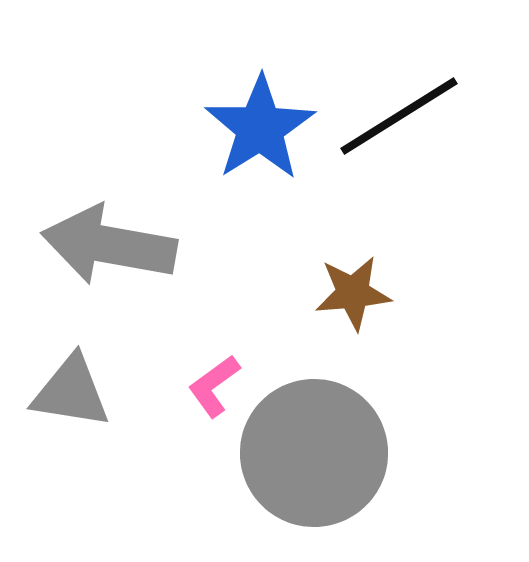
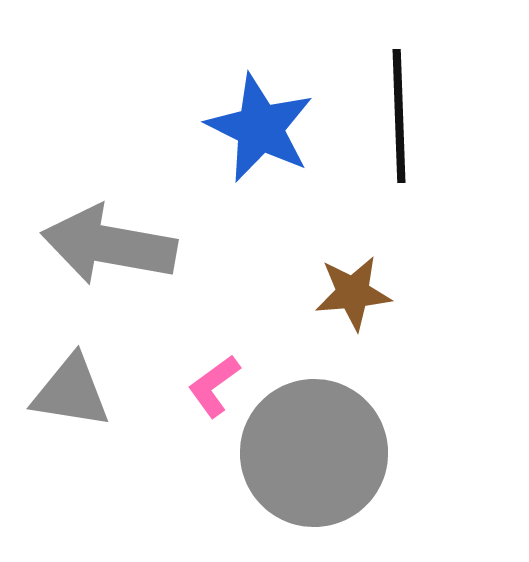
black line: rotated 60 degrees counterclockwise
blue star: rotated 14 degrees counterclockwise
